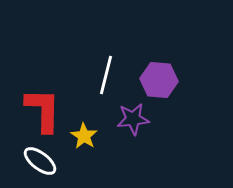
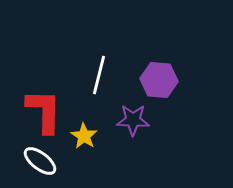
white line: moved 7 px left
red L-shape: moved 1 px right, 1 px down
purple star: moved 1 px down; rotated 8 degrees clockwise
